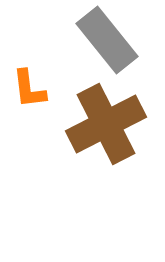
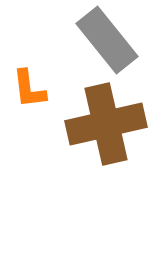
brown cross: rotated 14 degrees clockwise
